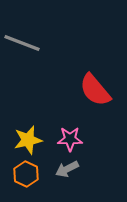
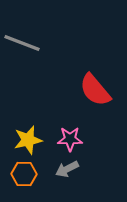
orange hexagon: moved 2 px left; rotated 25 degrees counterclockwise
